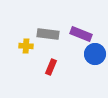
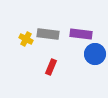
purple rectangle: rotated 15 degrees counterclockwise
yellow cross: moved 7 px up; rotated 24 degrees clockwise
